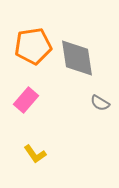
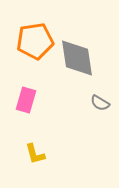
orange pentagon: moved 2 px right, 5 px up
pink rectangle: rotated 25 degrees counterclockwise
yellow L-shape: rotated 20 degrees clockwise
